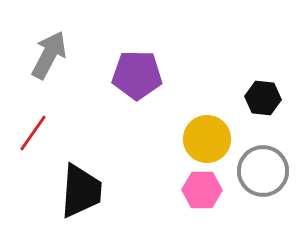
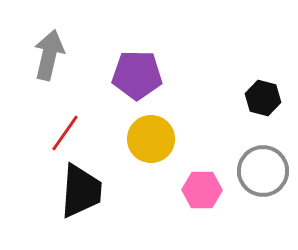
gray arrow: rotated 15 degrees counterclockwise
black hexagon: rotated 8 degrees clockwise
red line: moved 32 px right
yellow circle: moved 56 px left
